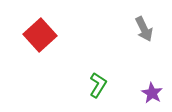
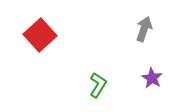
gray arrow: rotated 135 degrees counterclockwise
purple star: moved 15 px up
